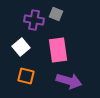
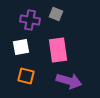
purple cross: moved 4 px left
white square: rotated 30 degrees clockwise
